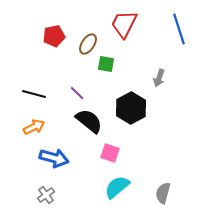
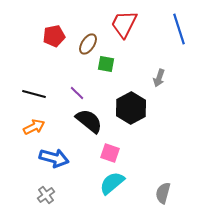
cyan semicircle: moved 5 px left, 4 px up
